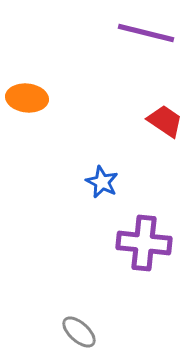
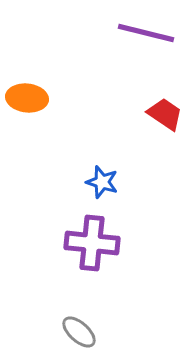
red trapezoid: moved 7 px up
blue star: rotated 8 degrees counterclockwise
purple cross: moved 52 px left
